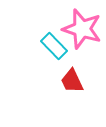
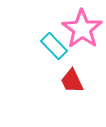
pink star: rotated 18 degrees clockwise
